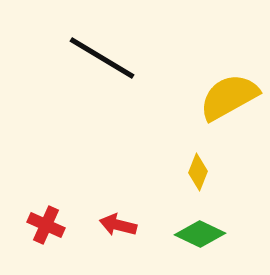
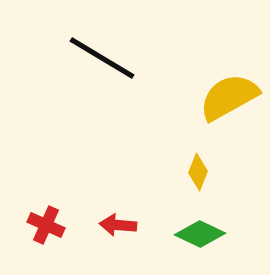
red arrow: rotated 9 degrees counterclockwise
